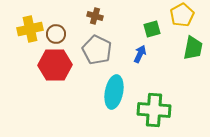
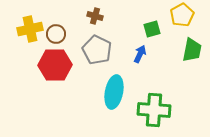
green trapezoid: moved 1 px left, 2 px down
